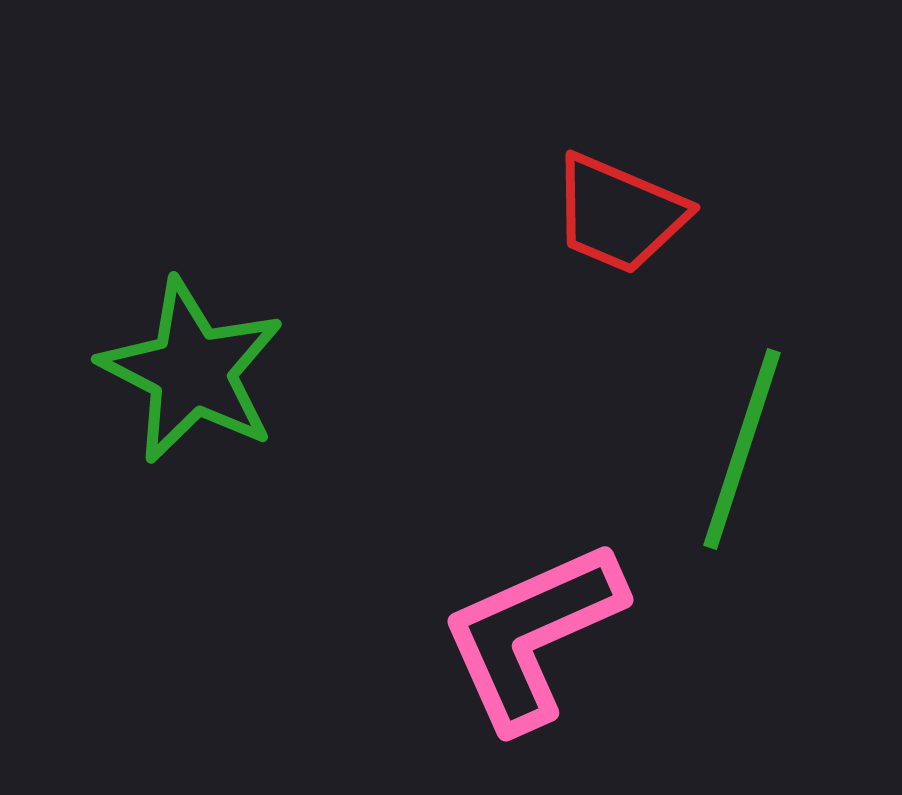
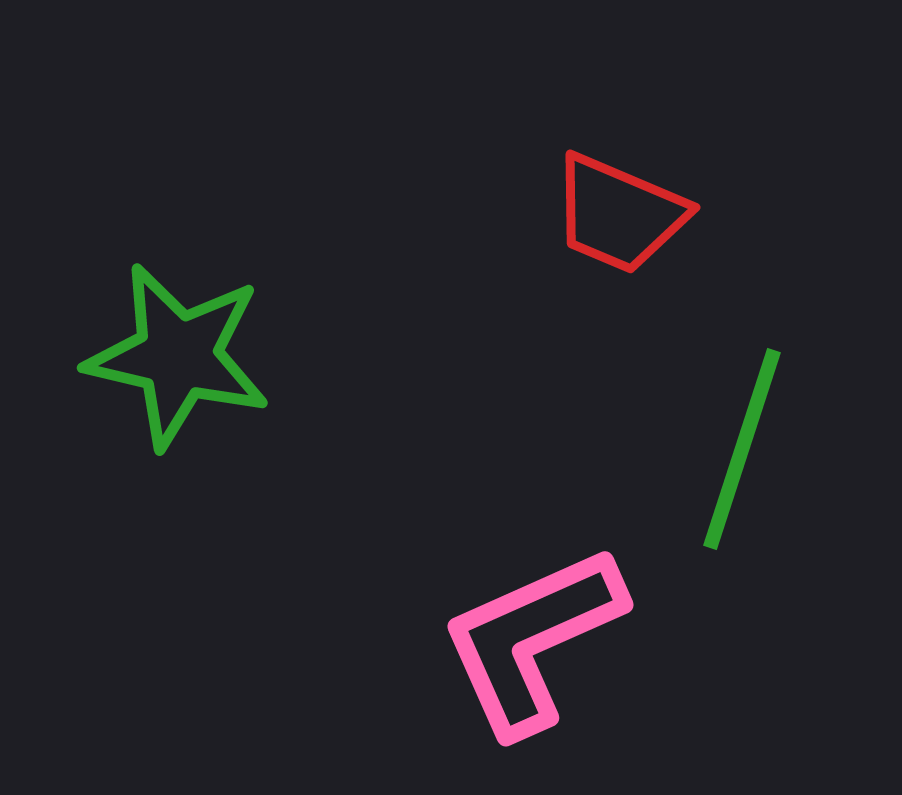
green star: moved 14 px left, 15 px up; rotated 14 degrees counterclockwise
pink L-shape: moved 5 px down
